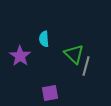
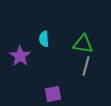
green triangle: moved 9 px right, 10 px up; rotated 35 degrees counterclockwise
purple square: moved 3 px right, 1 px down
